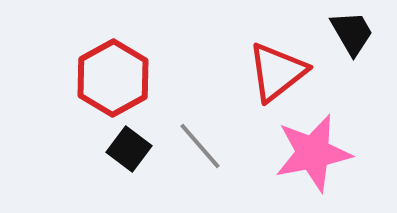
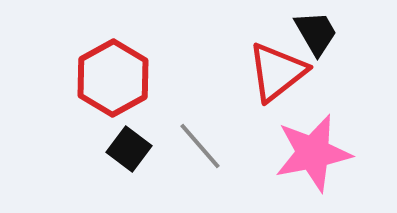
black trapezoid: moved 36 px left
